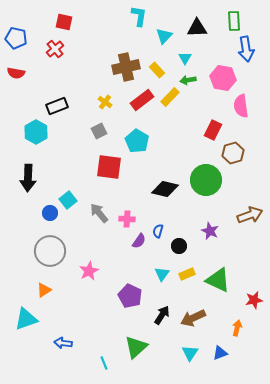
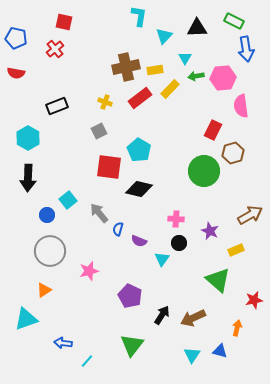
green rectangle at (234, 21): rotated 60 degrees counterclockwise
yellow rectangle at (157, 70): moved 2 px left; rotated 56 degrees counterclockwise
pink hexagon at (223, 78): rotated 15 degrees counterclockwise
green arrow at (188, 80): moved 8 px right, 4 px up
yellow rectangle at (170, 97): moved 8 px up
red rectangle at (142, 100): moved 2 px left, 2 px up
yellow cross at (105, 102): rotated 16 degrees counterclockwise
cyan hexagon at (36, 132): moved 8 px left, 6 px down
cyan pentagon at (137, 141): moved 2 px right, 9 px down
green circle at (206, 180): moved 2 px left, 9 px up
black diamond at (165, 189): moved 26 px left
blue circle at (50, 213): moved 3 px left, 2 px down
brown arrow at (250, 215): rotated 10 degrees counterclockwise
pink cross at (127, 219): moved 49 px right
blue semicircle at (158, 231): moved 40 px left, 2 px up
purple semicircle at (139, 241): rotated 77 degrees clockwise
black circle at (179, 246): moved 3 px up
pink star at (89, 271): rotated 12 degrees clockwise
cyan triangle at (162, 274): moved 15 px up
yellow rectangle at (187, 274): moved 49 px right, 24 px up
green triangle at (218, 280): rotated 16 degrees clockwise
green triangle at (136, 347): moved 4 px left, 2 px up; rotated 10 degrees counterclockwise
cyan triangle at (190, 353): moved 2 px right, 2 px down
blue triangle at (220, 353): moved 2 px up; rotated 35 degrees clockwise
cyan line at (104, 363): moved 17 px left, 2 px up; rotated 64 degrees clockwise
